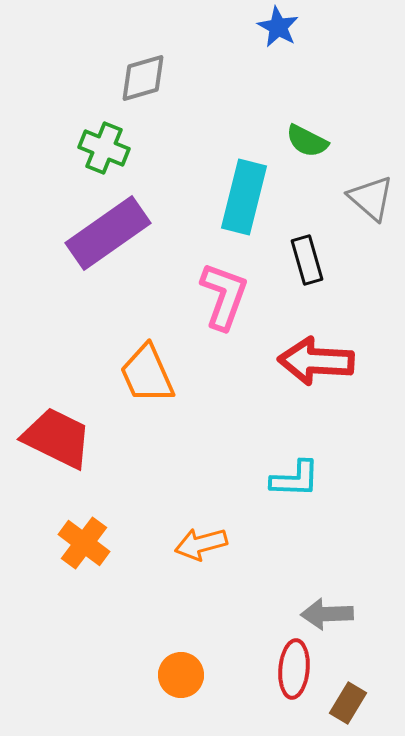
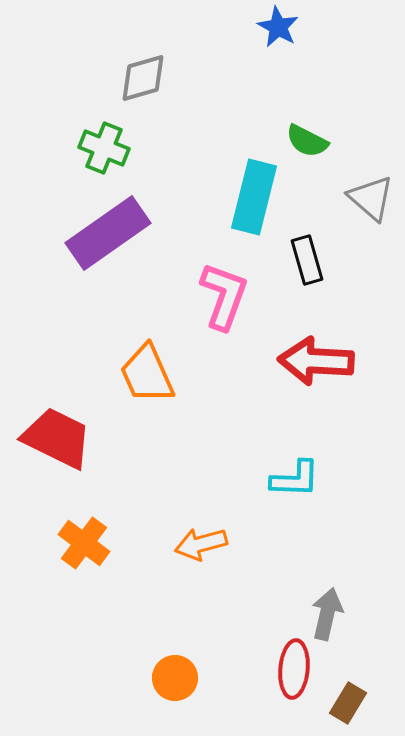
cyan rectangle: moved 10 px right
gray arrow: rotated 105 degrees clockwise
orange circle: moved 6 px left, 3 px down
